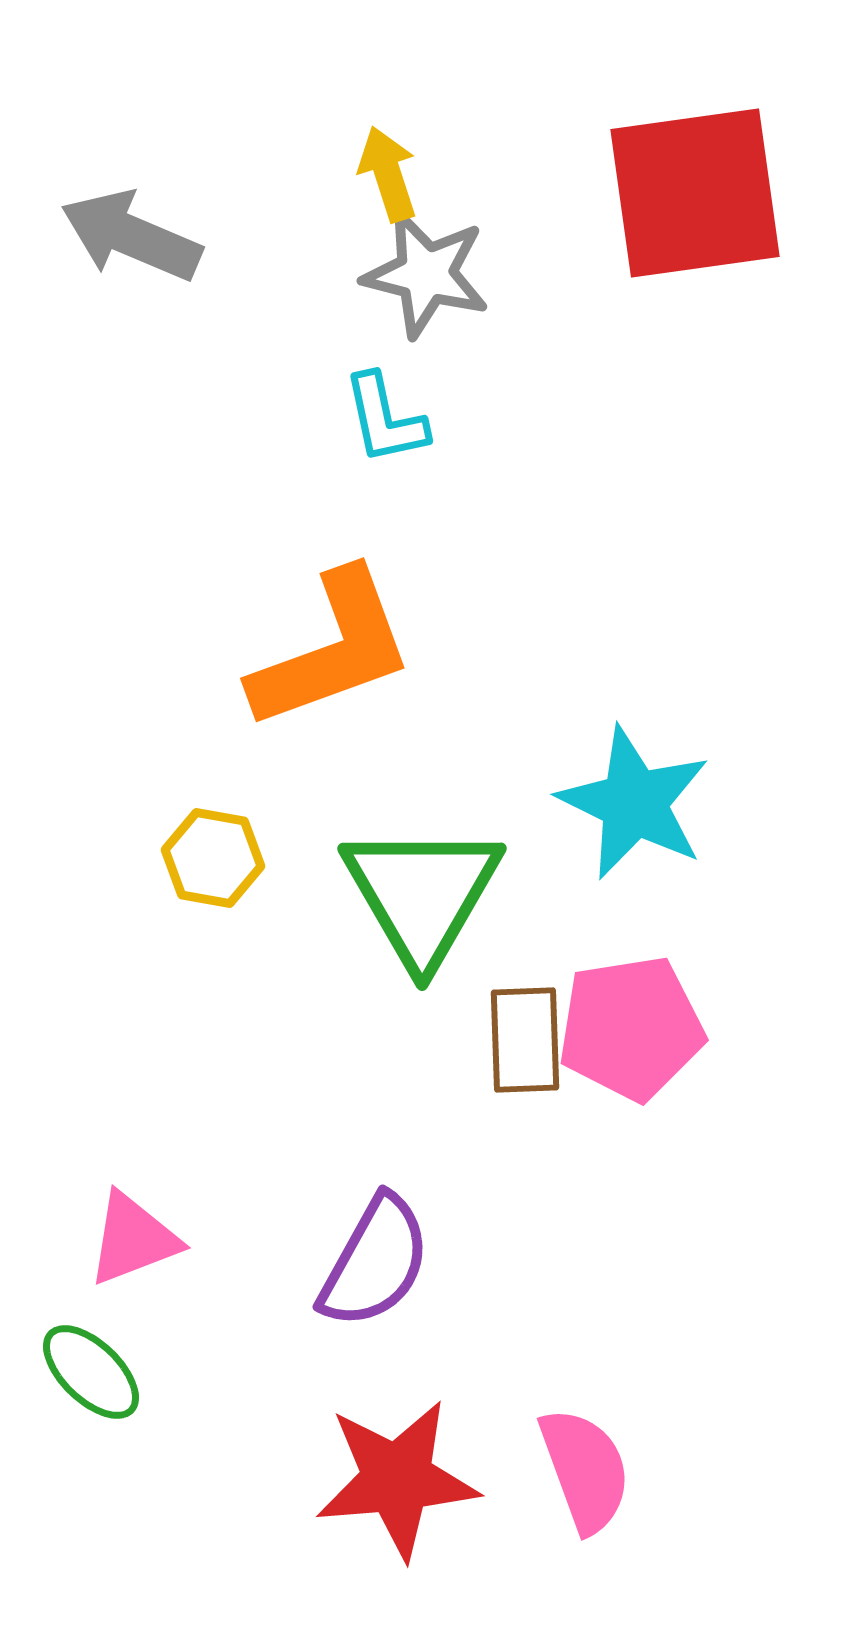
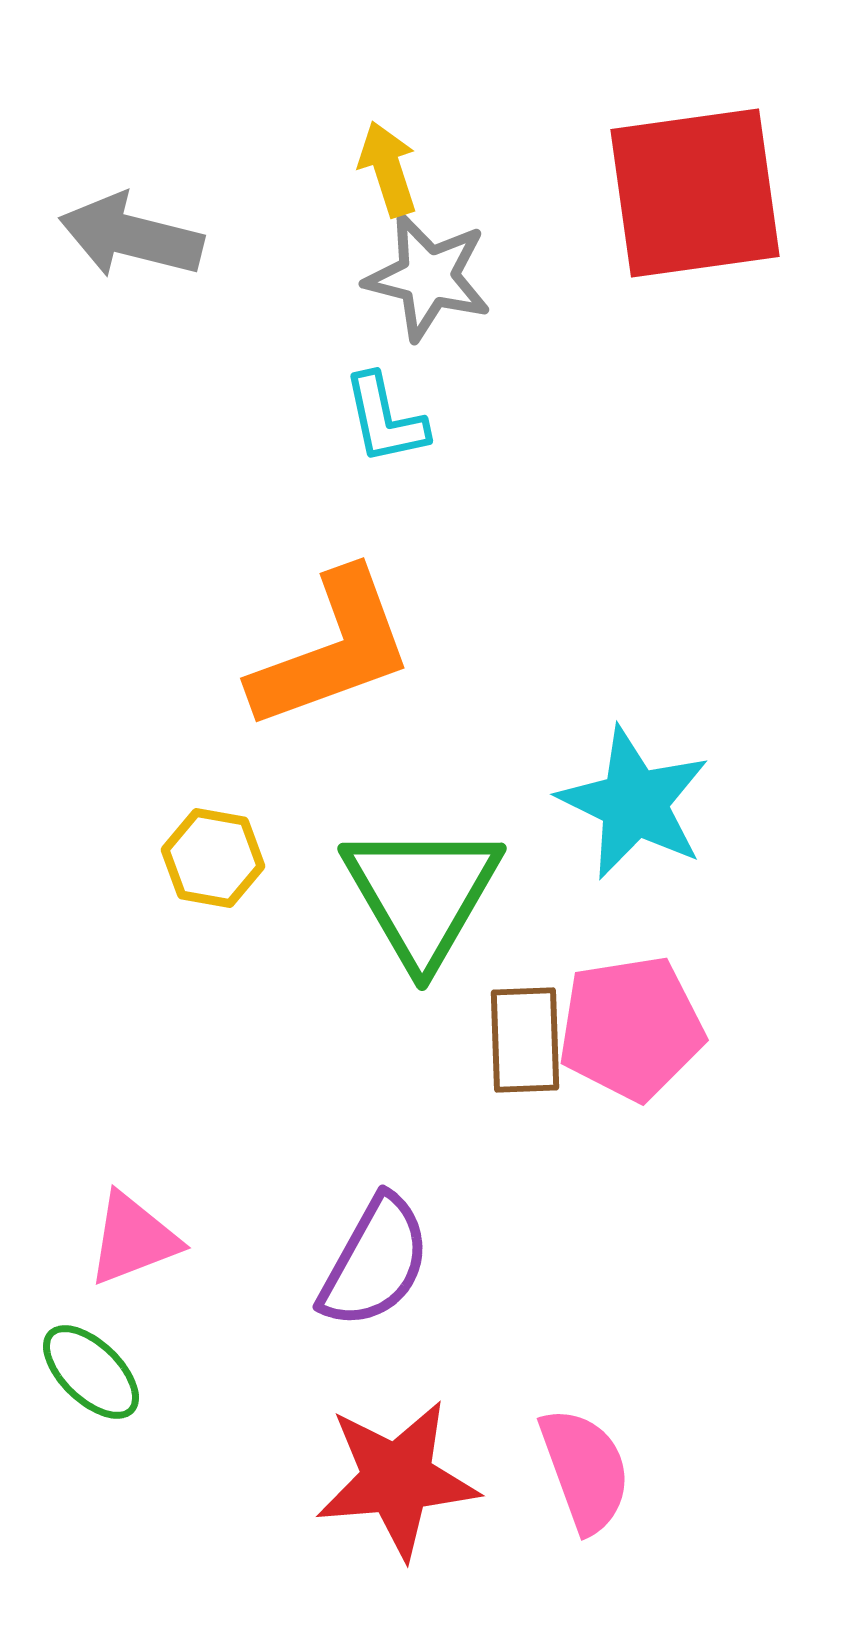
yellow arrow: moved 5 px up
gray arrow: rotated 9 degrees counterclockwise
gray star: moved 2 px right, 3 px down
